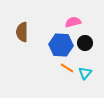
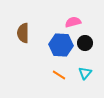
brown semicircle: moved 1 px right, 1 px down
orange line: moved 8 px left, 7 px down
